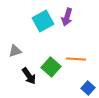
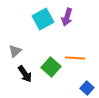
cyan square: moved 2 px up
gray triangle: rotated 24 degrees counterclockwise
orange line: moved 1 px left, 1 px up
black arrow: moved 4 px left, 2 px up
blue square: moved 1 px left
